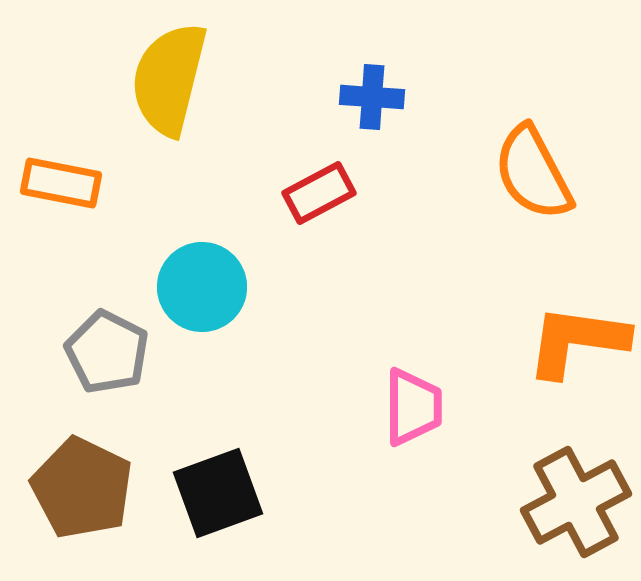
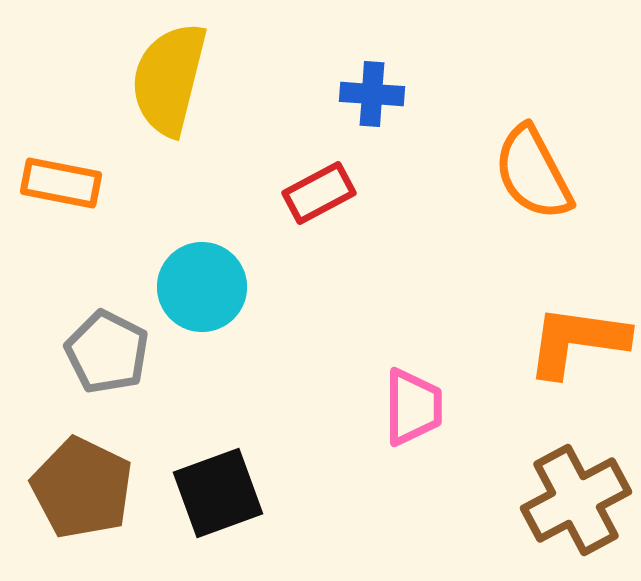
blue cross: moved 3 px up
brown cross: moved 2 px up
